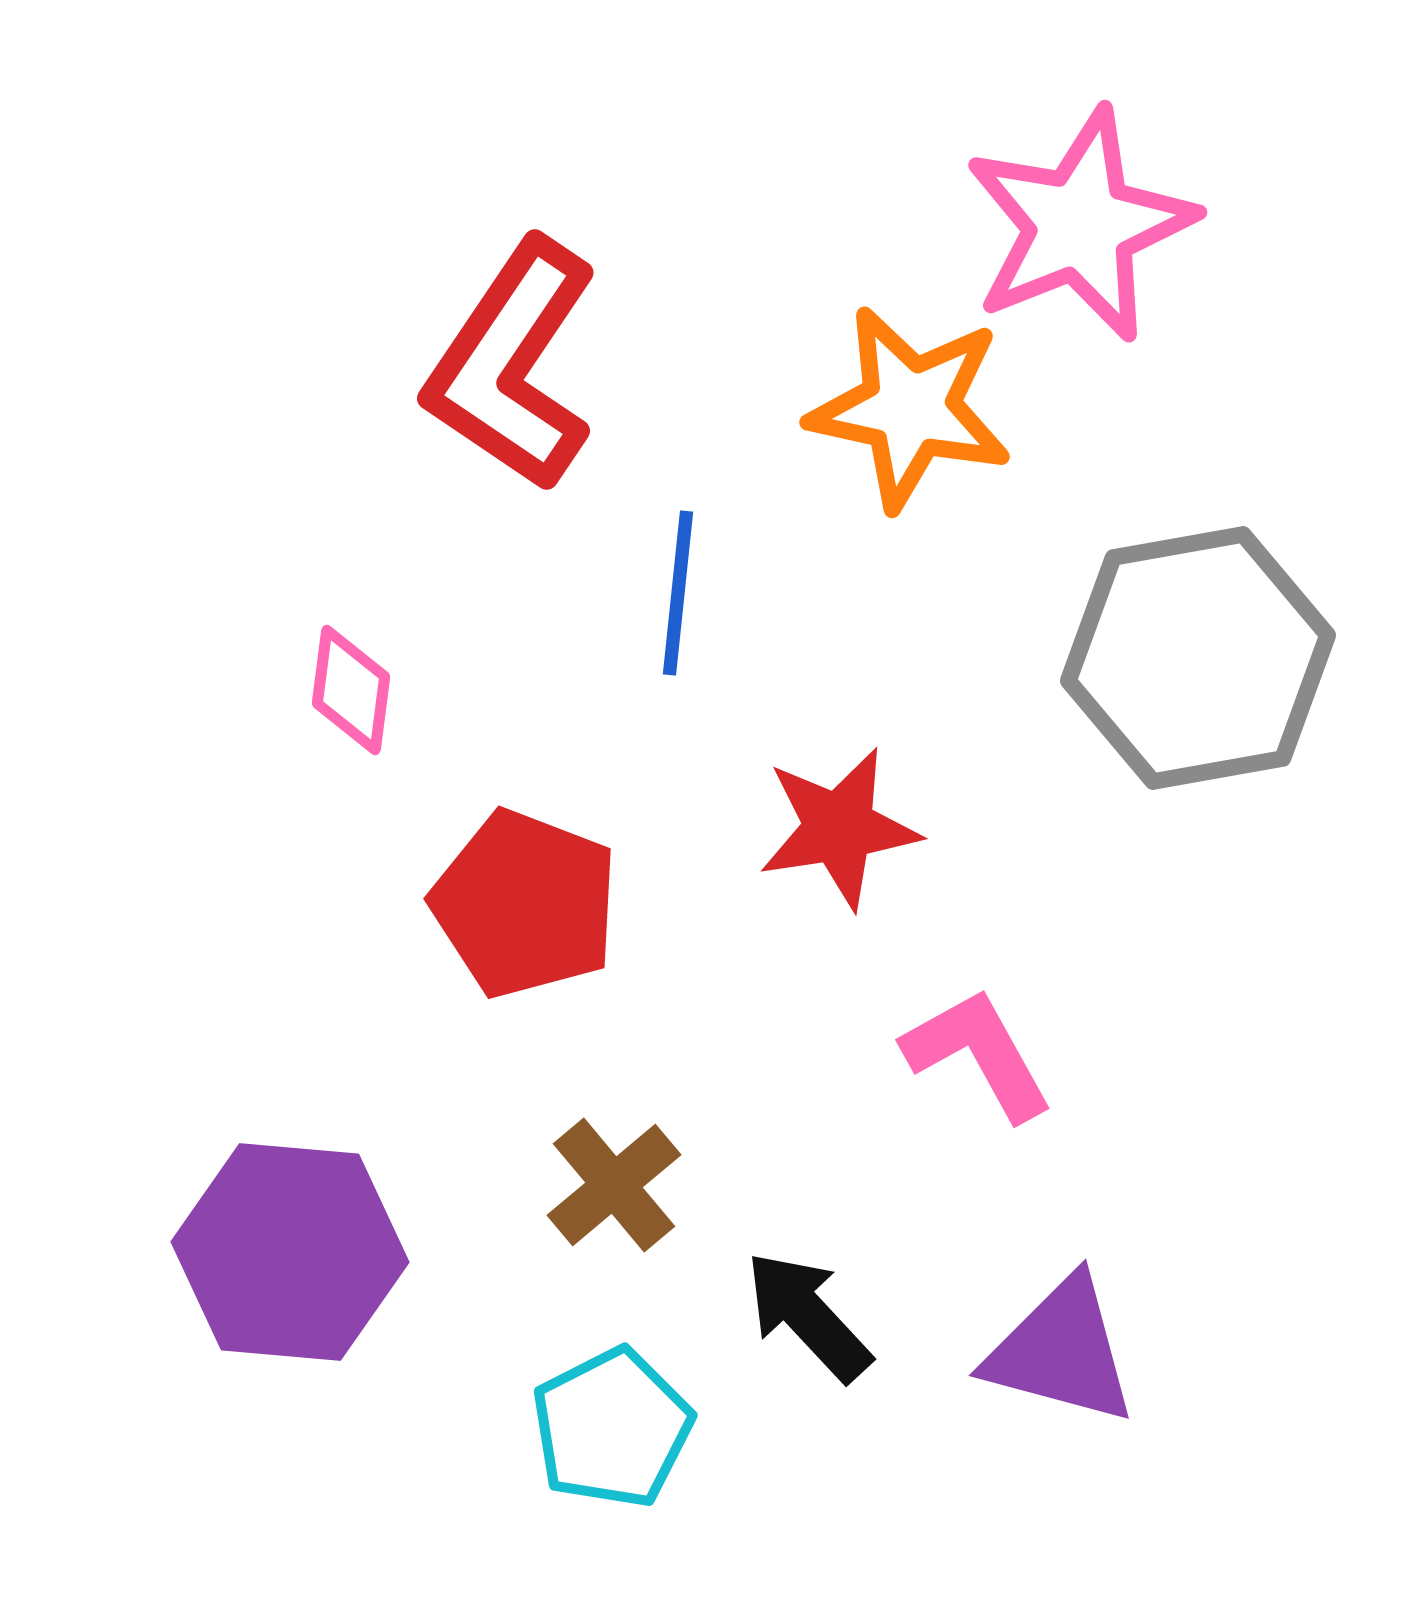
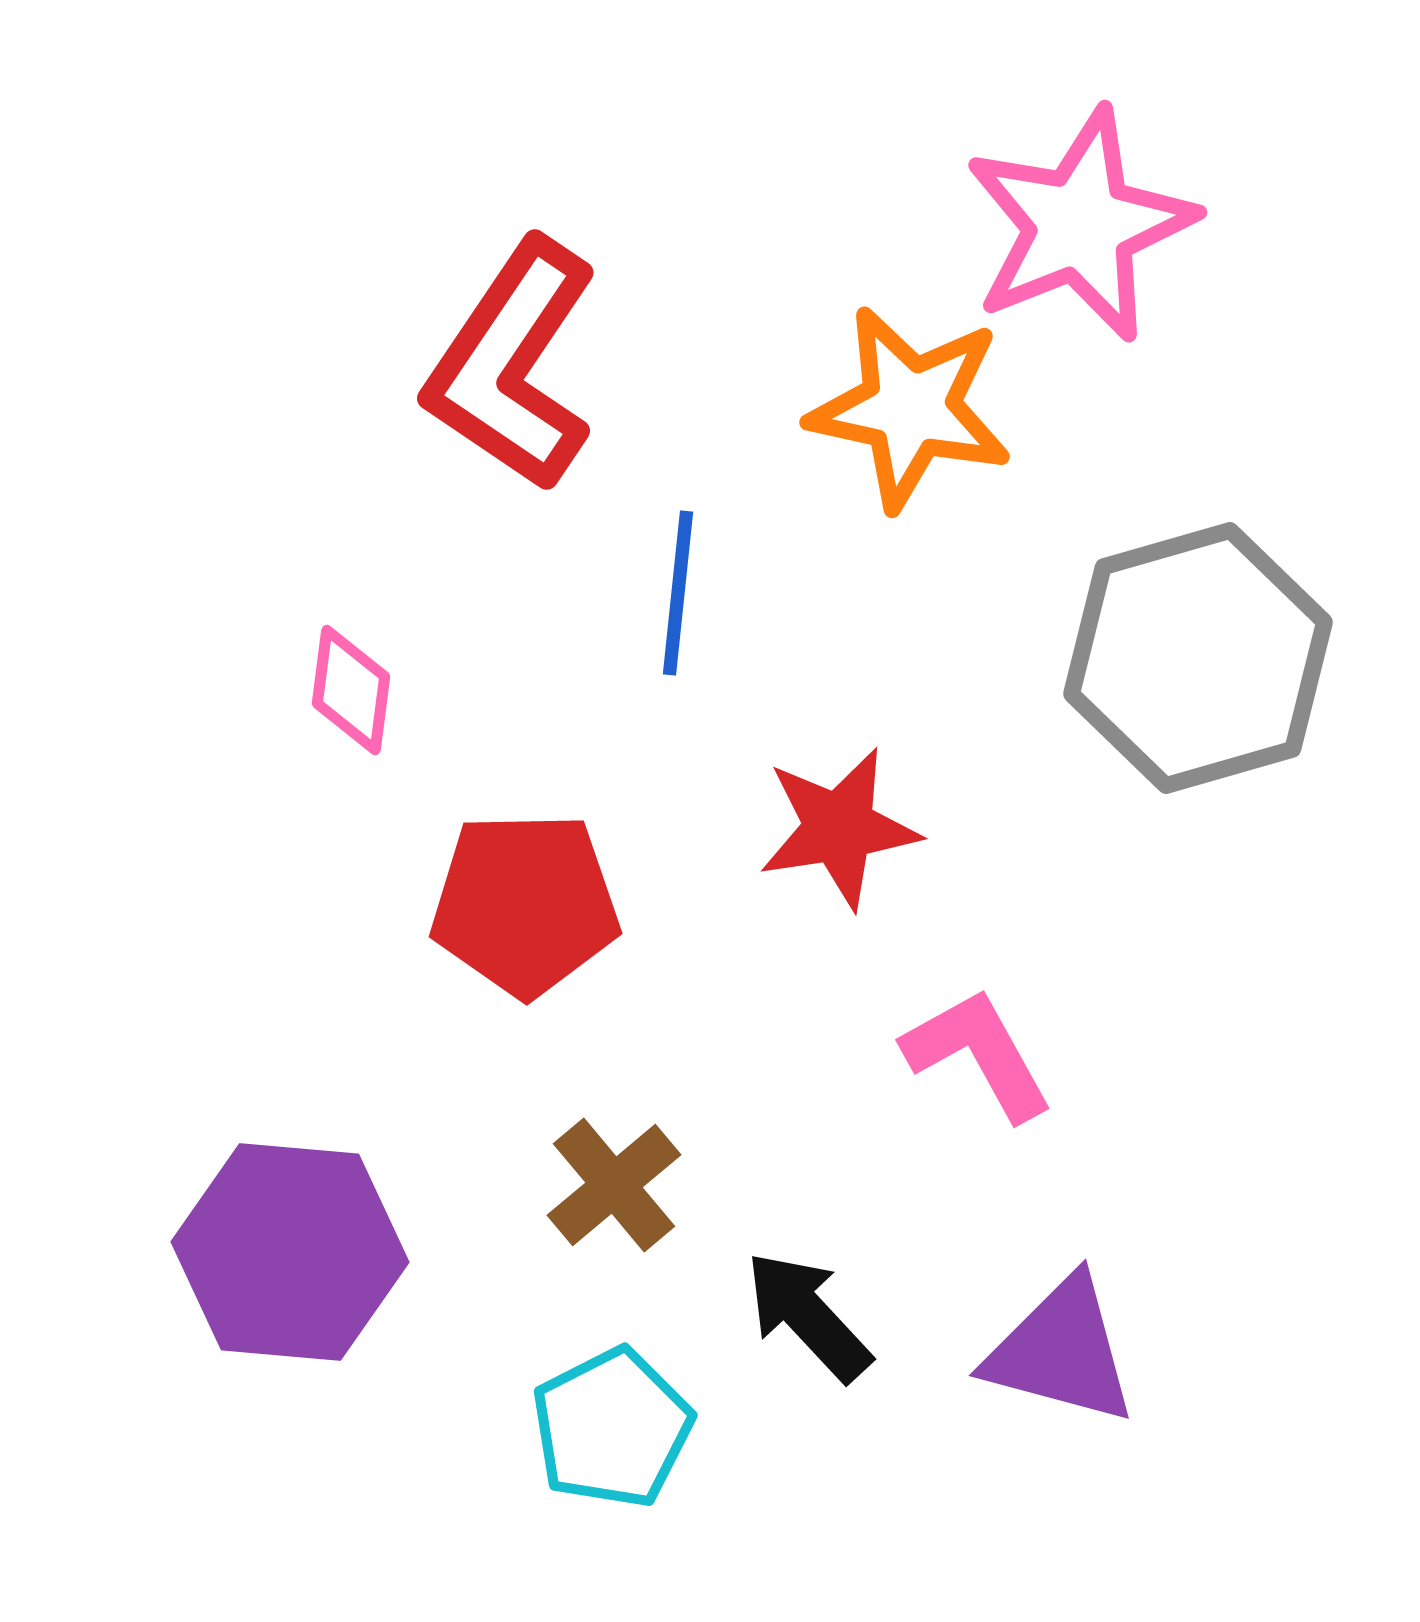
gray hexagon: rotated 6 degrees counterclockwise
red pentagon: rotated 22 degrees counterclockwise
